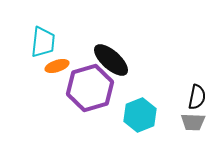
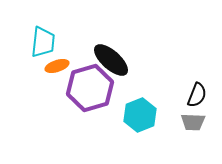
black semicircle: moved 2 px up; rotated 10 degrees clockwise
